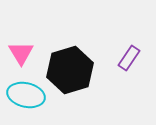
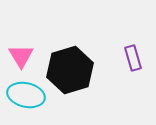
pink triangle: moved 3 px down
purple rectangle: moved 4 px right; rotated 50 degrees counterclockwise
